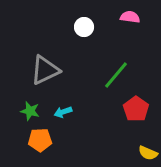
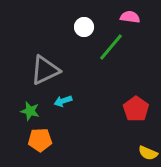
green line: moved 5 px left, 28 px up
cyan arrow: moved 11 px up
